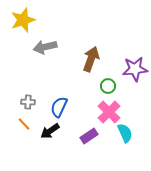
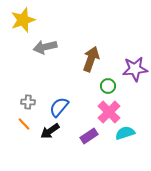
blue semicircle: rotated 15 degrees clockwise
cyan semicircle: rotated 84 degrees counterclockwise
